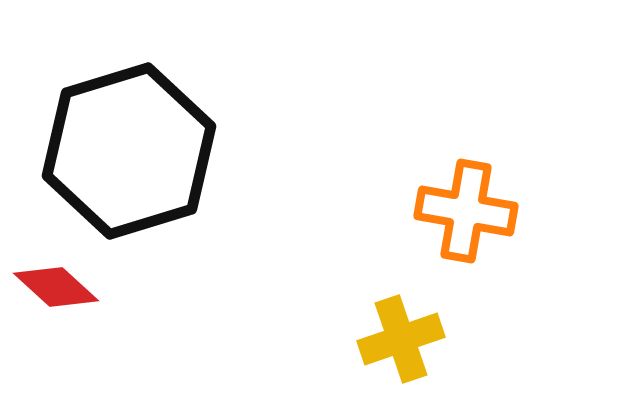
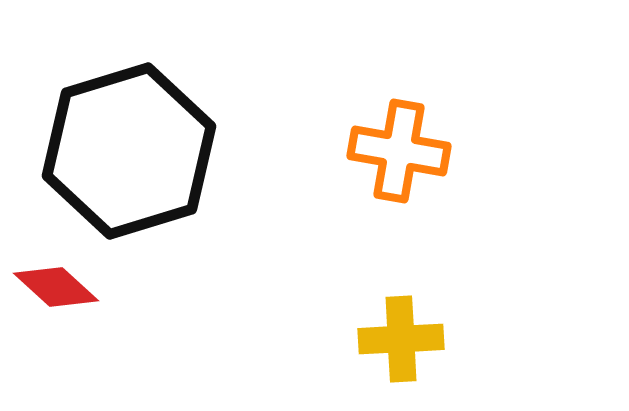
orange cross: moved 67 px left, 60 px up
yellow cross: rotated 16 degrees clockwise
